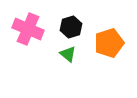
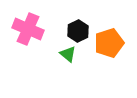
black hexagon: moved 7 px right, 4 px down; rotated 10 degrees counterclockwise
